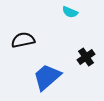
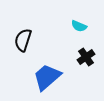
cyan semicircle: moved 9 px right, 14 px down
black semicircle: rotated 60 degrees counterclockwise
